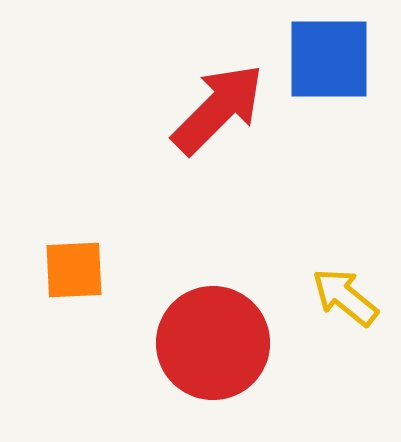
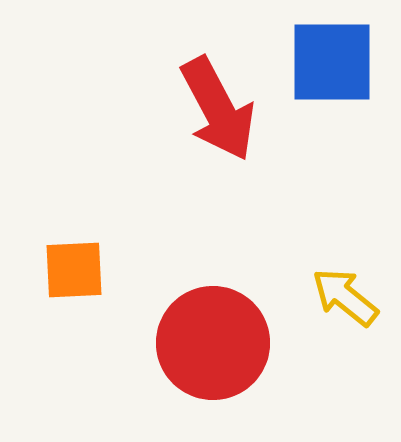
blue square: moved 3 px right, 3 px down
red arrow: rotated 107 degrees clockwise
